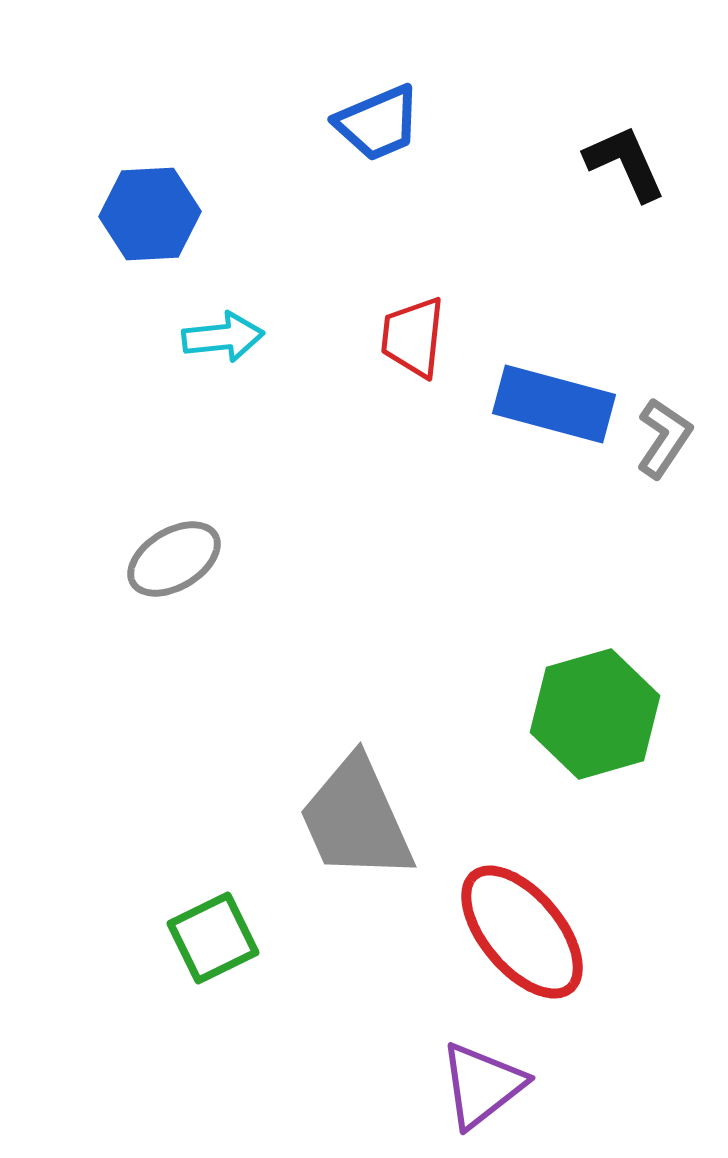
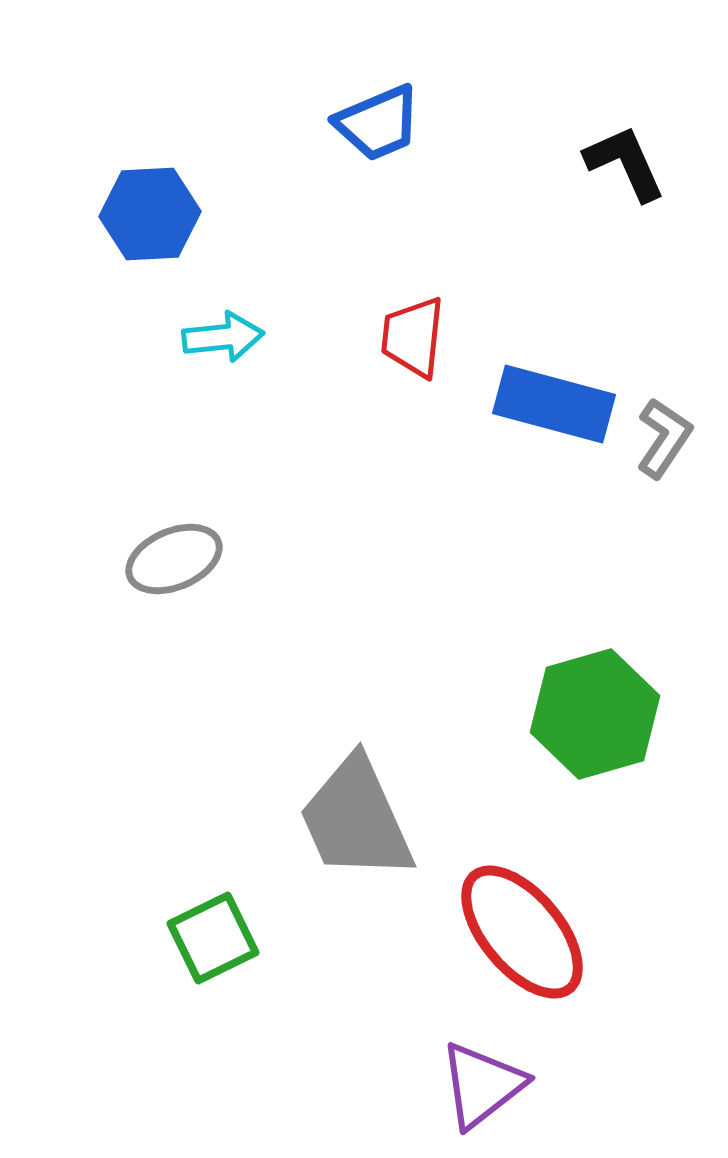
gray ellipse: rotated 8 degrees clockwise
